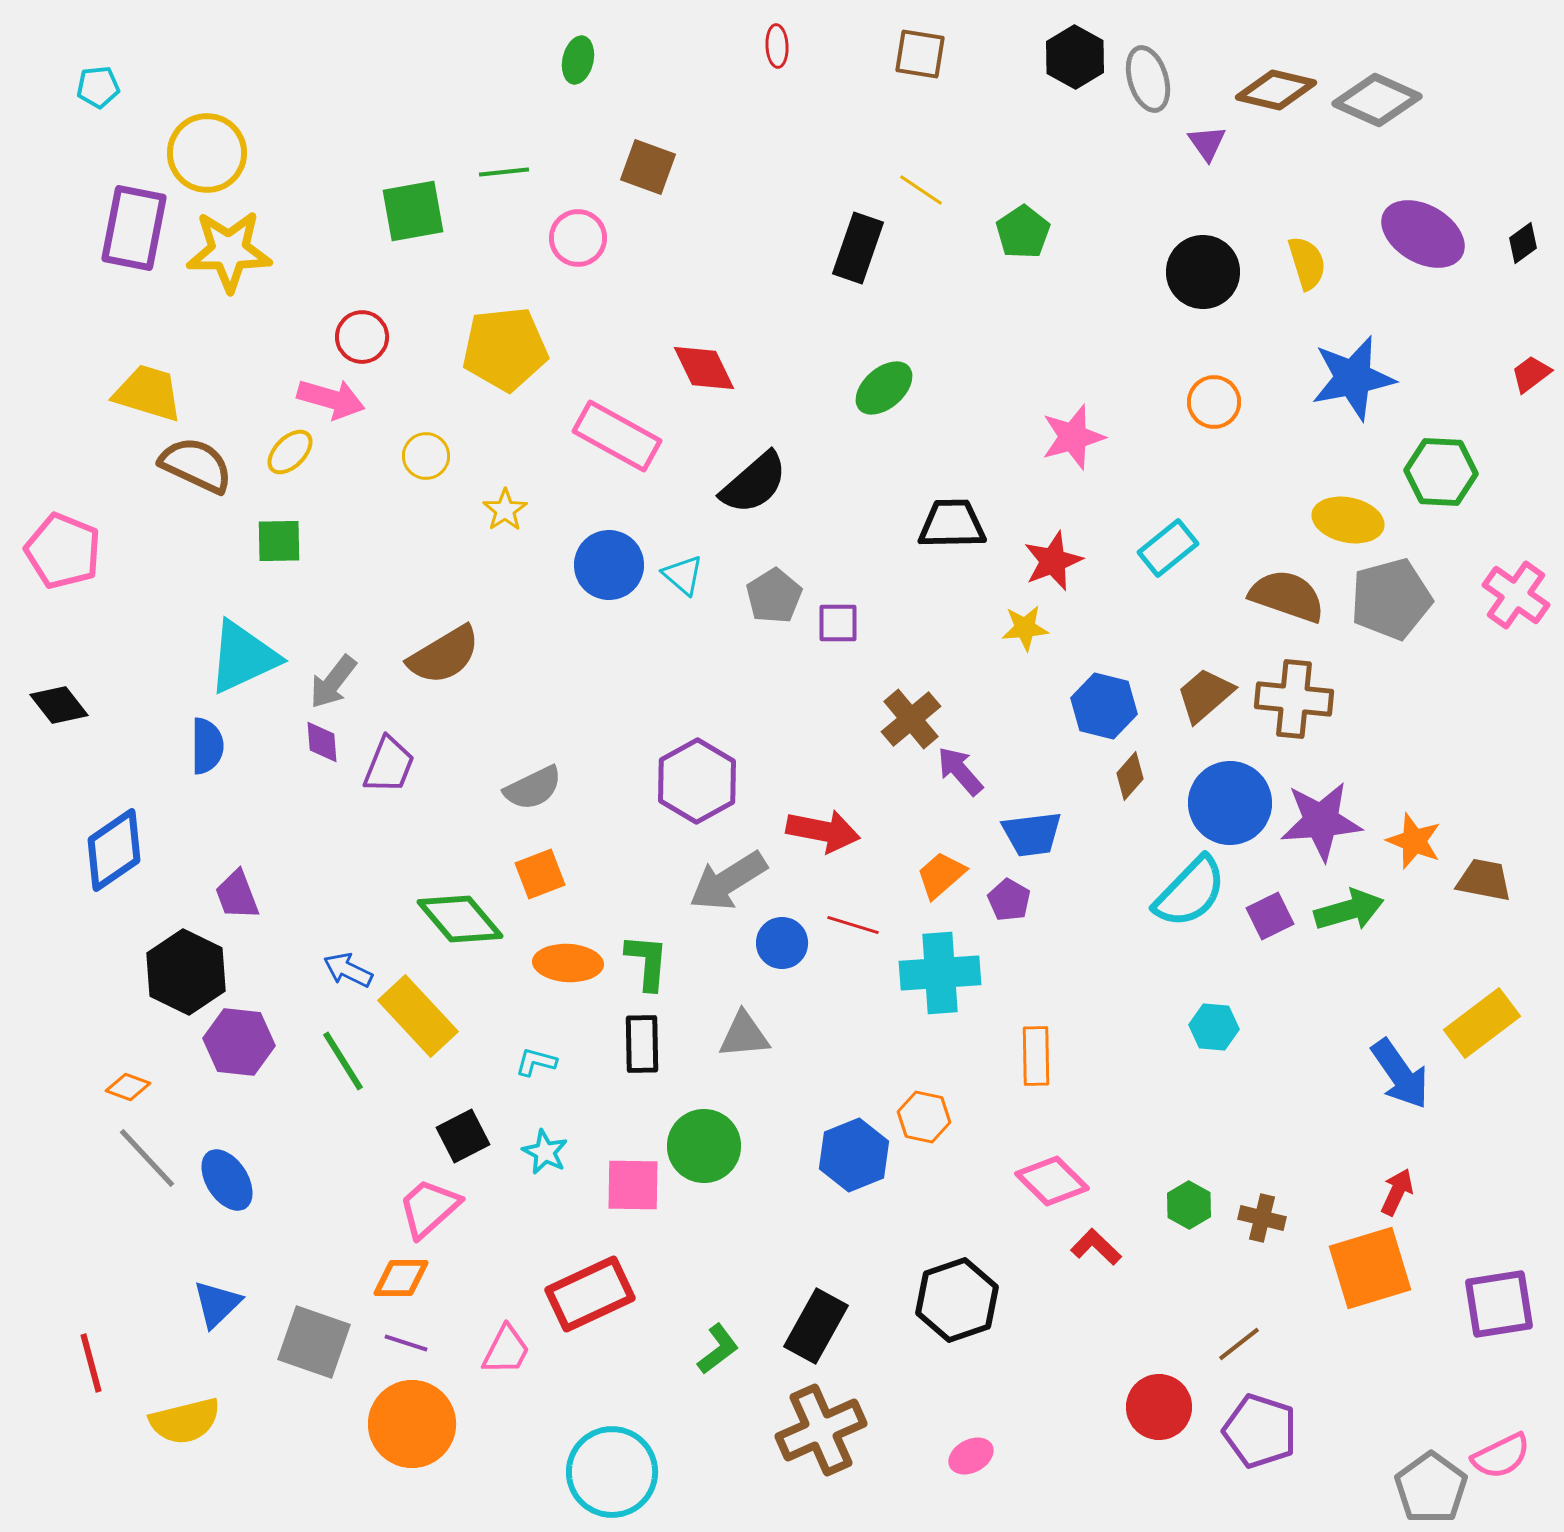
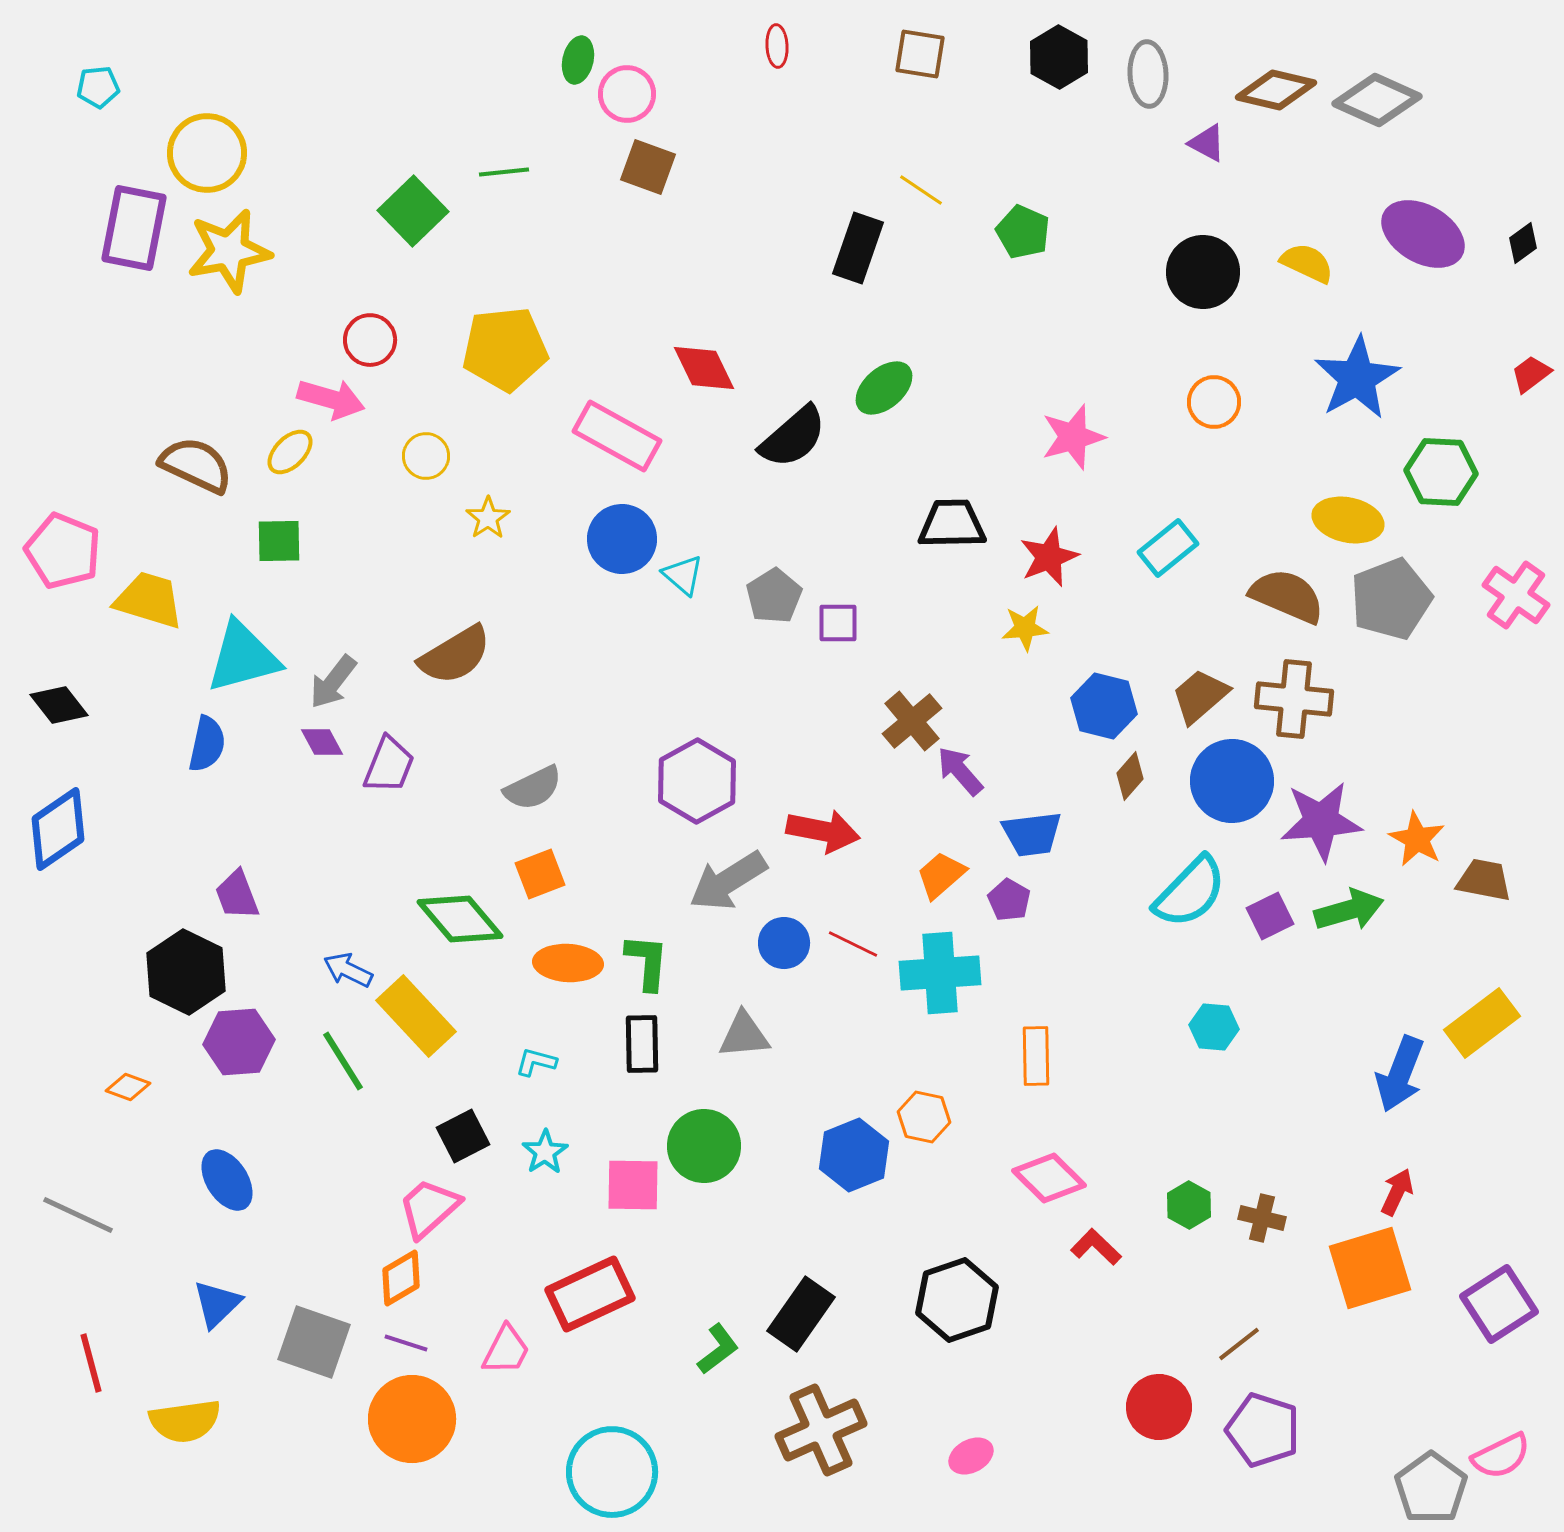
black hexagon at (1075, 57): moved 16 px left
gray ellipse at (1148, 79): moved 5 px up; rotated 14 degrees clockwise
purple triangle at (1207, 143): rotated 27 degrees counterclockwise
green square at (413, 211): rotated 34 degrees counterclockwise
green pentagon at (1023, 232): rotated 14 degrees counterclockwise
pink circle at (578, 238): moved 49 px right, 144 px up
yellow star at (229, 251): rotated 10 degrees counterclockwise
yellow semicircle at (1307, 263): rotated 48 degrees counterclockwise
red circle at (362, 337): moved 8 px right, 3 px down
blue star at (1353, 378): moved 4 px right; rotated 18 degrees counterclockwise
yellow trapezoid at (148, 393): moved 1 px right, 207 px down
black semicircle at (754, 483): moved 39 px right, 46 px up
yellow star at (505, 510): moved 17 px left, 8 px down
red star at (1053, 561): moved 4 px left, 4 px up
blue circle at (609, 565): moved 13 px right, 26 px up
brown semicircle at (1287, 596): rotated 4 degrees clockwise
gray pentagon at (1391, 599): rotated 6 degrees counterclockwise
brown semicircle at (444, 655): moved 11 px right
cyan triangle at (243, 657): rotated 10 degrees clockwise
brown trapezoid at (1205, 695): moved 5 px left, 1 px down
brown cross at (911, 719): moved 1 px right, 2 px down
purple diamond at (322, 742): rotated 24 degrees counterclockwise
blue semicircle at (207, 746): moved 2 px up; rotated 12 degrees clockwise
blue circle at (1230, 803): moved 2 px right, 22 px up
orange star at (1414, 841): moved 3 px right, 2 px up; rotated 8 degrees clockwise
blue diamond at (114, 850): moved 56 px left, 21 px up
red line at (853, 925): moved 19 px down; rotated 9 degrees clockwise
blue circle at (782, 943): moved 2 px right
yellow rectangle at (418, 1016): moved 2 px left
purple hexagon at (239, 1042): rotated 10 degrees counterclockwise
blue arrow at (1400, 1074): rotated 56 degrees clockwise
cyan star at (545, 1152): rotated 12 degrees clockwise
gray line at (147, 1158): moved 69 px left, 57 px down; rotated 22 degrees counterclockwise
pink diamond at (1052, 1181): moved 3 px left, 3 px up
orange diamond at (401, 1278): rotated 30 degrees counterclockwise
purple square at (1499, 1304): rotated 24 degrees counterclockwise
black rectangle at (816, 1326): moved 15 px left, 12 px up; rotated 6 degrees clockwise
yellow semicircle at (185, 1421): rotated 6 degrees clockwise
orange circle at (412, 1424): moved 5 px up
purple pentagon at (1260, 1431): moved 3 px right, 1 px up
